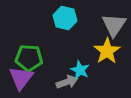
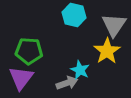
cyan hexagon: moved 9 px right, 3 px up
green pentagon: moved 7 px up
gray arrow: moved 1 px down
